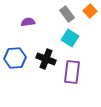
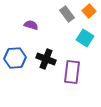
orange square: moved 1 px left
purple semicircle: moved 3 px right, 3 px down; rotated 24 degrees clockwise
cyan square: moved 15 px right
